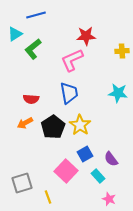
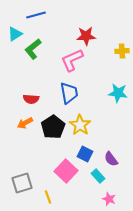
blue square: rotated 35 degrees counterclockwise
